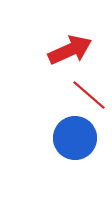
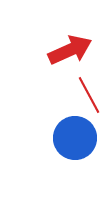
red line: rotated 21 degrees clockwise
